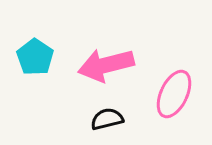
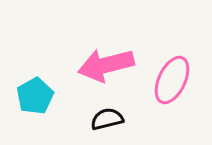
cyan pentagon: moved 39 px down; rotated 9 degrees clockwise
pink ellipse: moved 2 px left, 14 px up
